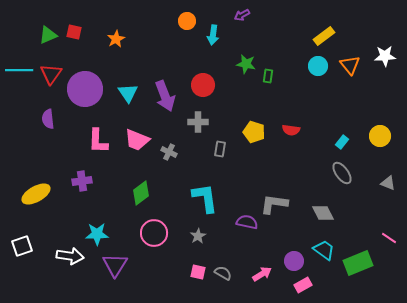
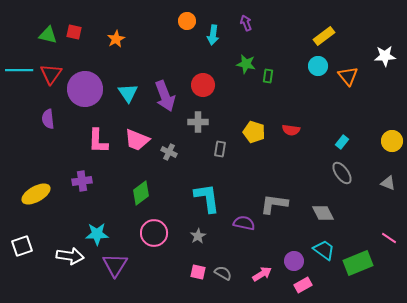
purple arrow at (242, 15): moved 4 px right, 8 px down; rotated 98 degrees clockwise
green triangle at (48, 35): rotated 36 degrees clockwise
orange triangle at (350, 65): moved 2 px left, 11 px down
yellow circle at (380, 136): moved 12 px right, 5 px down
cyan L-shape at (205, 198): moved 2 px right
purple semicircle at (247, 222): moved 3 px left, 1 px down
